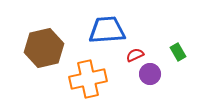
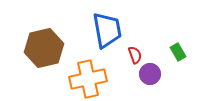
blue trapezoid: rotated 84 degrees clockwise
red semicircle: rotated 96 degrees clockwise
